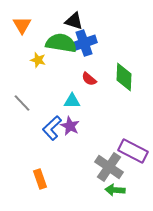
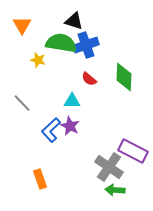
blue cross: moved 2 px right, 2 px down
blue L-shape: moved 1 px left, 2 px down
